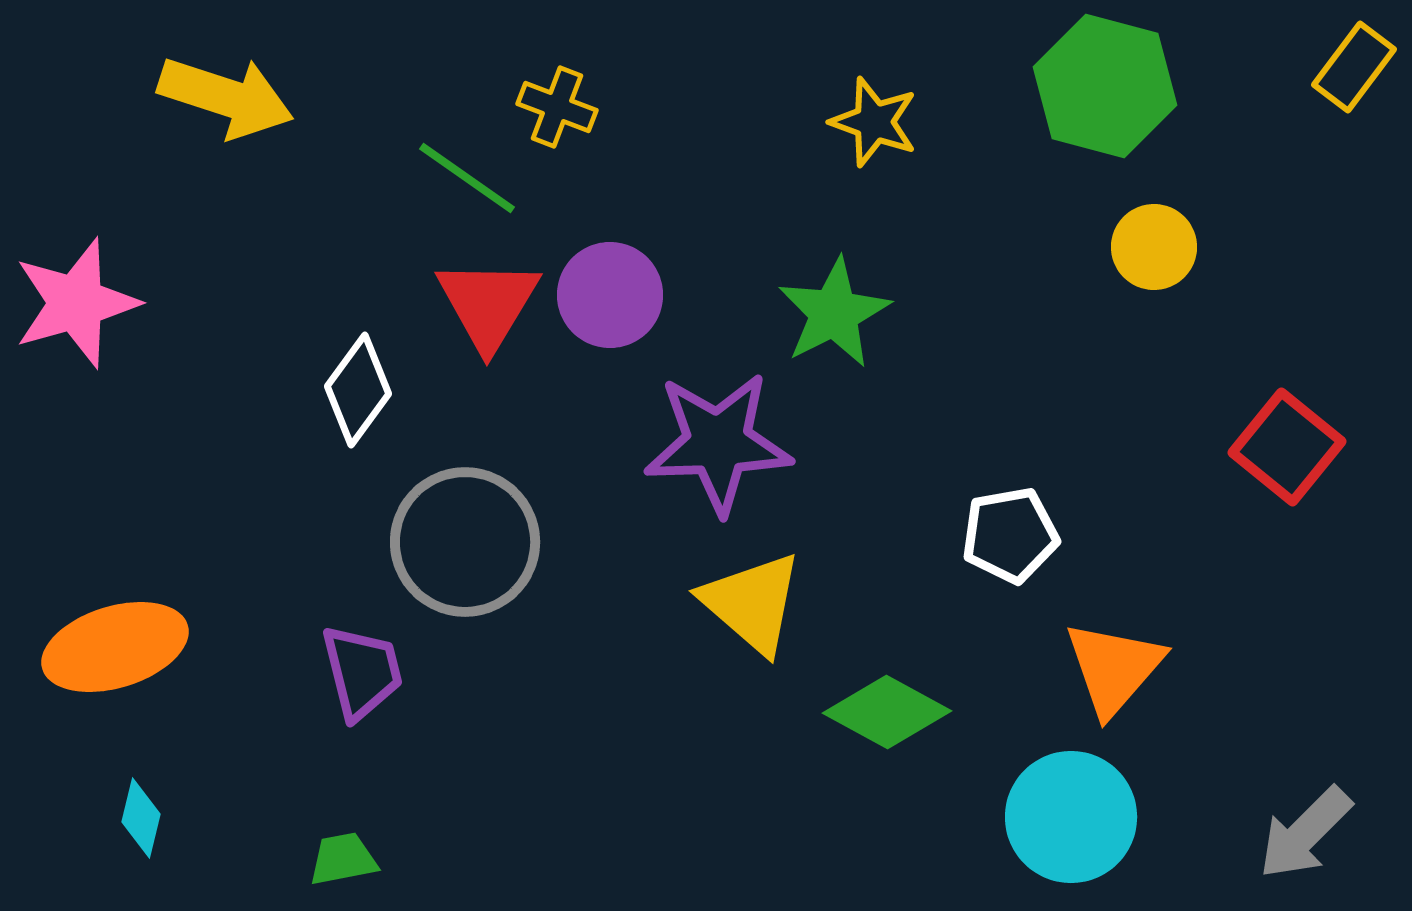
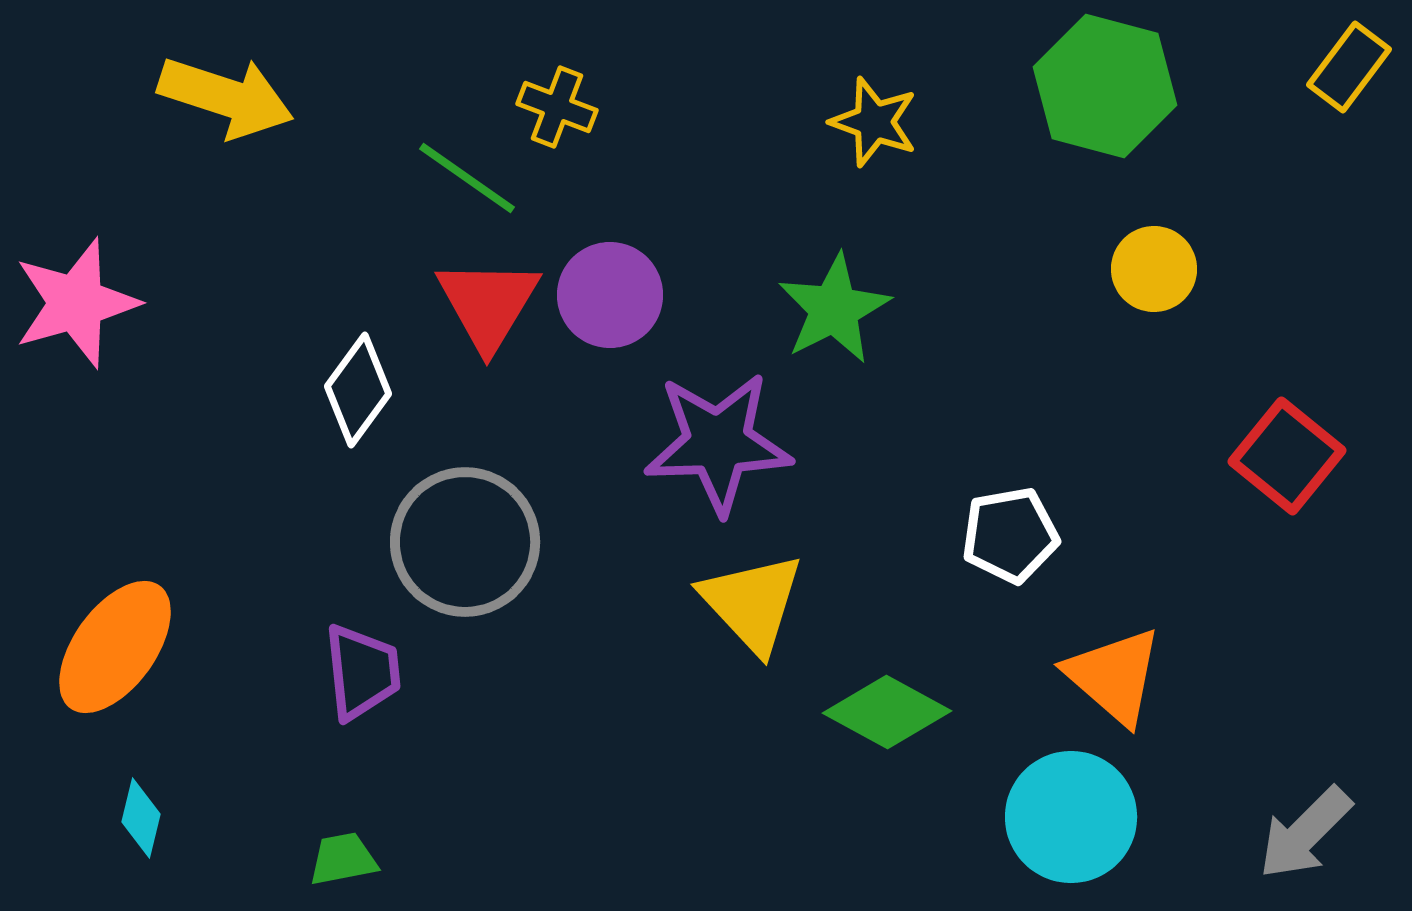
yellow rectangle: moved 5 px left
yellow circle: moved 22 px down
green star: moved 4 px up
red square: moved 9 px down
yellow triangle: rotated 6 degrees clockwise
orange ellipse: rotated 37 degrees counterclockwise
orange triangle: moved 8 px down; rotated 30 degrees counterclockwise
purple trapezoid: rotated 8 degrees clockwise
